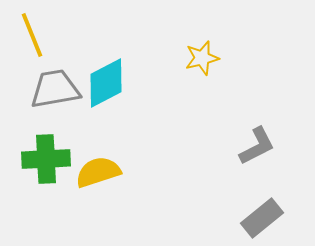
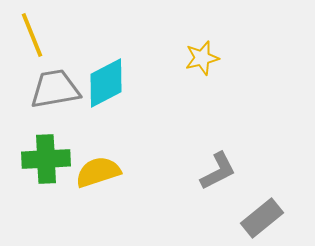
gray L-shape: moved 39 px left, 25 px down
